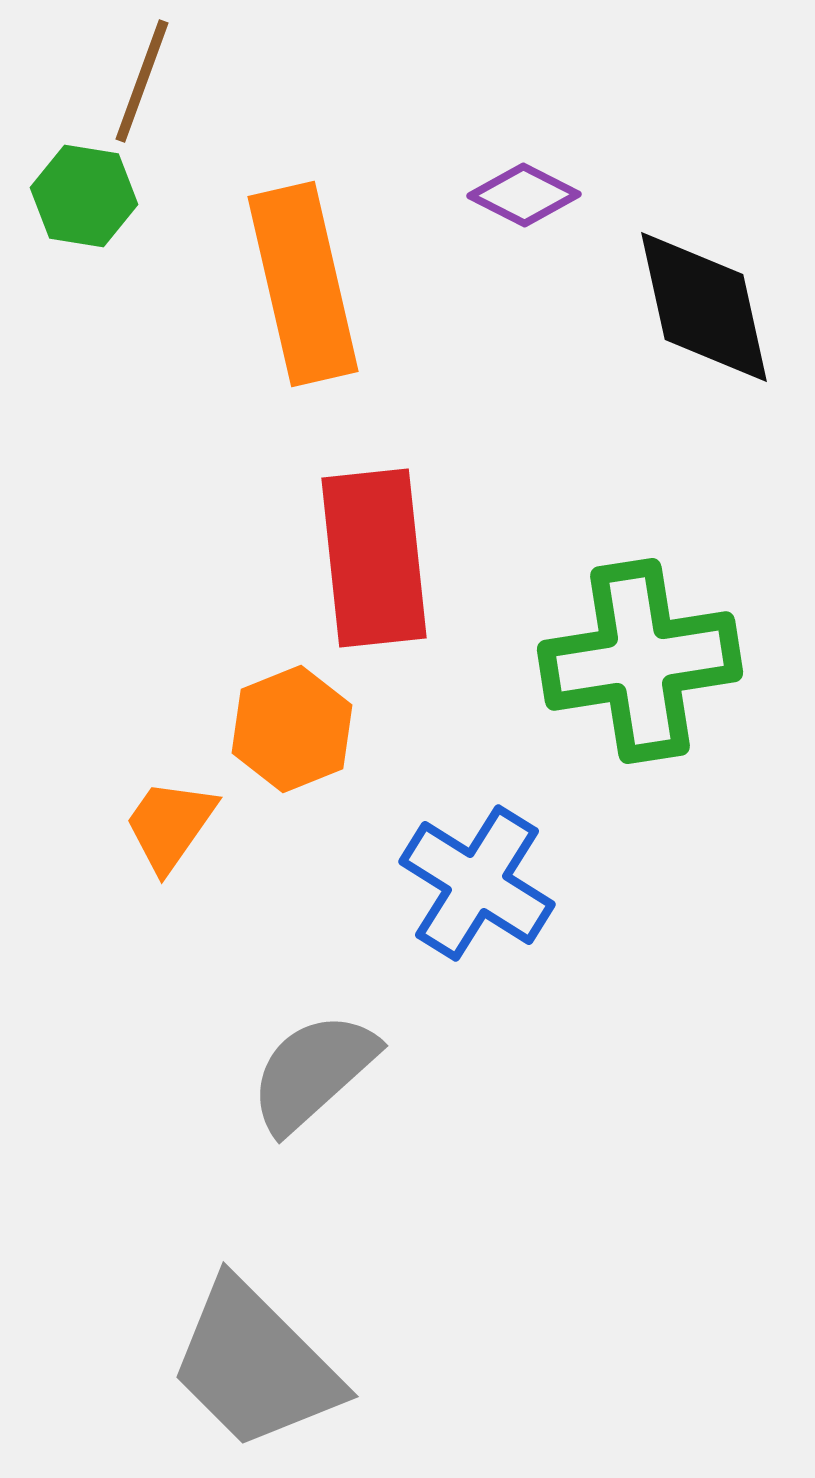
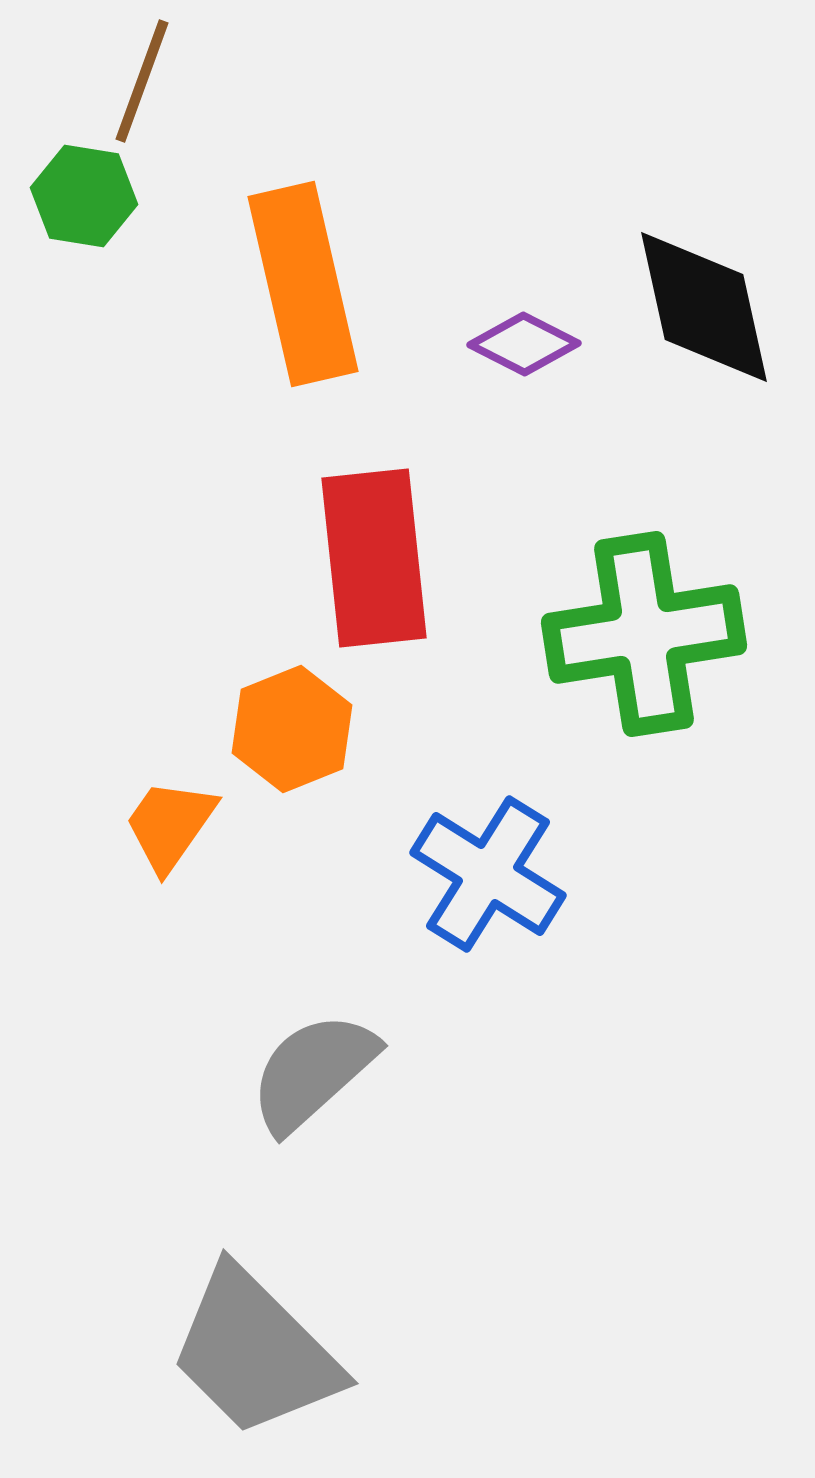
purple diamond: moved 149 px down
green cross: moved 4 px right, 27 px up
blue cross: moved 11 px right, 9 px up
gray trapezoid: moved 13 px up
